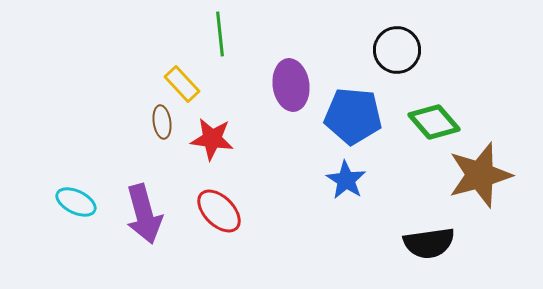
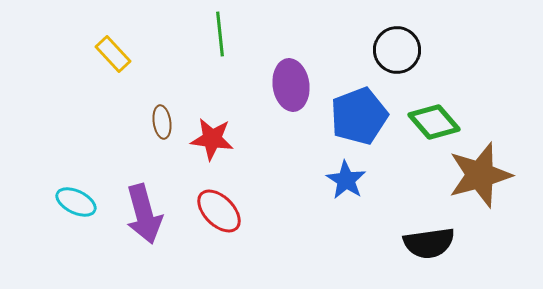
yellow rectangle: moved 69 px left, 30 px up
blue pentagon: moved 6 px right; rotated 26 degrees counterclockwise
